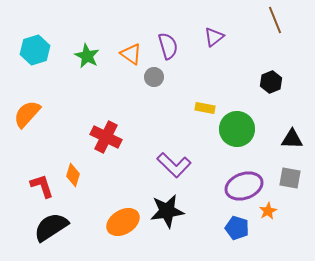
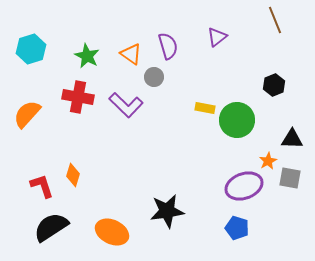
purple triangle: moved 3 px right
cyan hexagon: moved 4 px left, 1 px up
black hexagon: moved 3 px right, 3 px down
green circle: moved 9 px up
red cross: moved 28 px left, 40 px up; rotated 16 degrees counterclockwise
purple L-shape: moved 48 px left, 60 px up
orange star: moved 50 px up
orange ellipse: moved 11 px left, 10 px down; rotated 56 degrees clockwise
